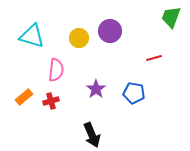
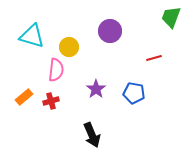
yellow circle: moved 10 px left, 9 px down
